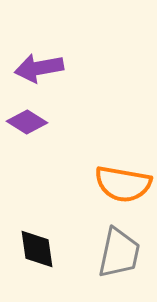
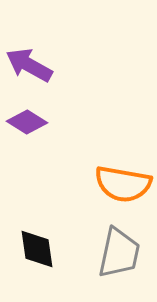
purple arrow: moved 10 px left, 3 px up; rotated 39 degrees clockwise
